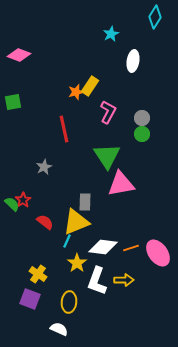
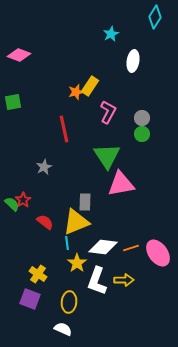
cyan line: moved 2 px down; rotated 32 degrees counterclockwise
white semicircle: moved 4 px right
